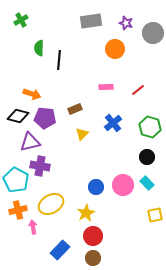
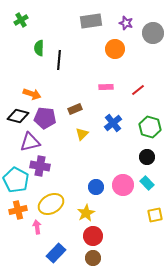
pink arrow: moved 4 px right
blue rectangle: moved 4 px left, 3 px down
